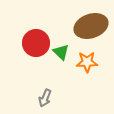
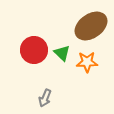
brown ellipse: rotated 16 degrees counterclockwise
red circle: moved 2 px left, 7 px down
green triangle: moved 1 px right, 1 px down
